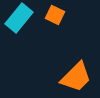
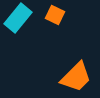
cyan rectangle: moved 1 px left
